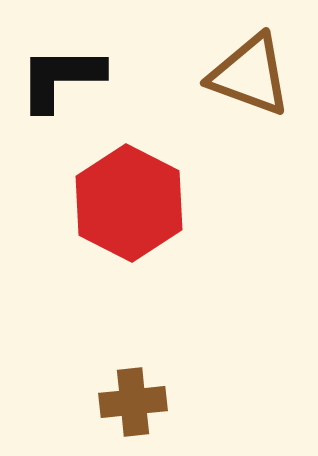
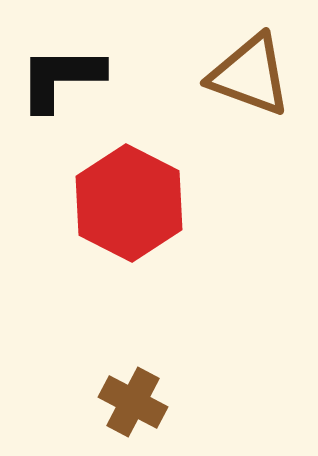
brown cross: rotated 34 degrees clockwise
